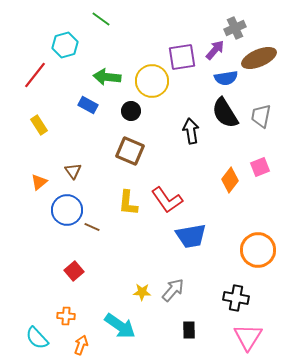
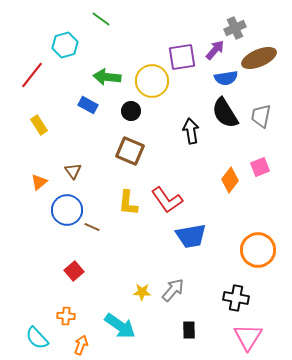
red line: moved 3 px left
